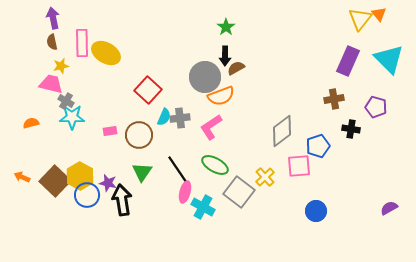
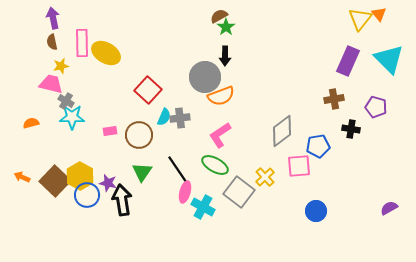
brown semicircle at (236, 68): moved 17 px left, 52 px up
pink L-shape at (211, 127): moved 9 px right, 8 px down
blue pentagon at (318, 146): rotated 10 degrees clockwise
